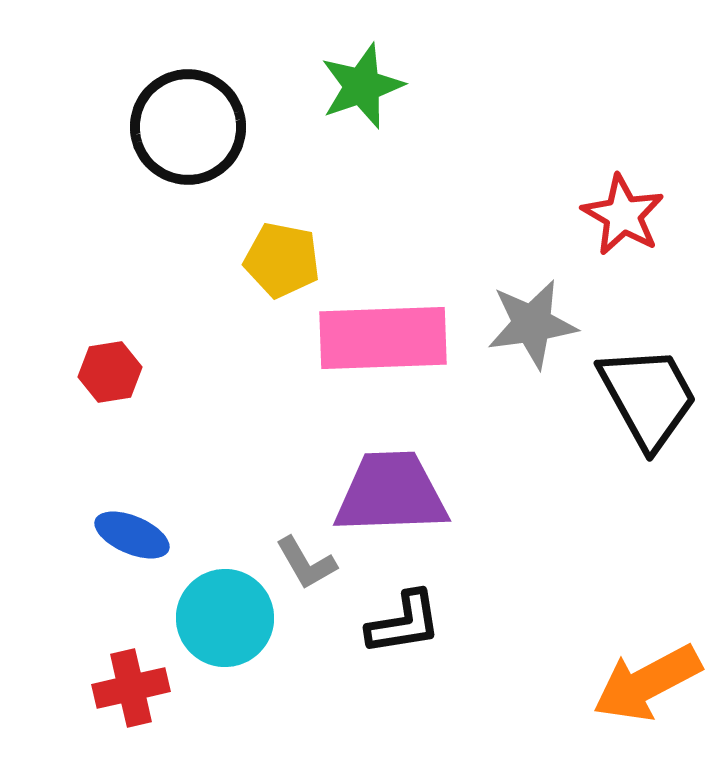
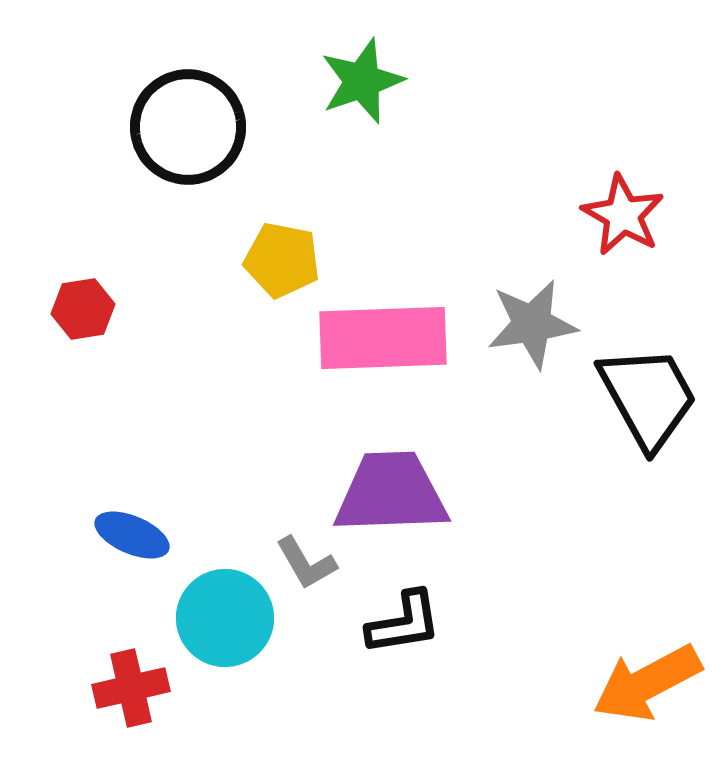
green star: moved 5 px up
red hexagon: moved 27 px left, 63 px up
